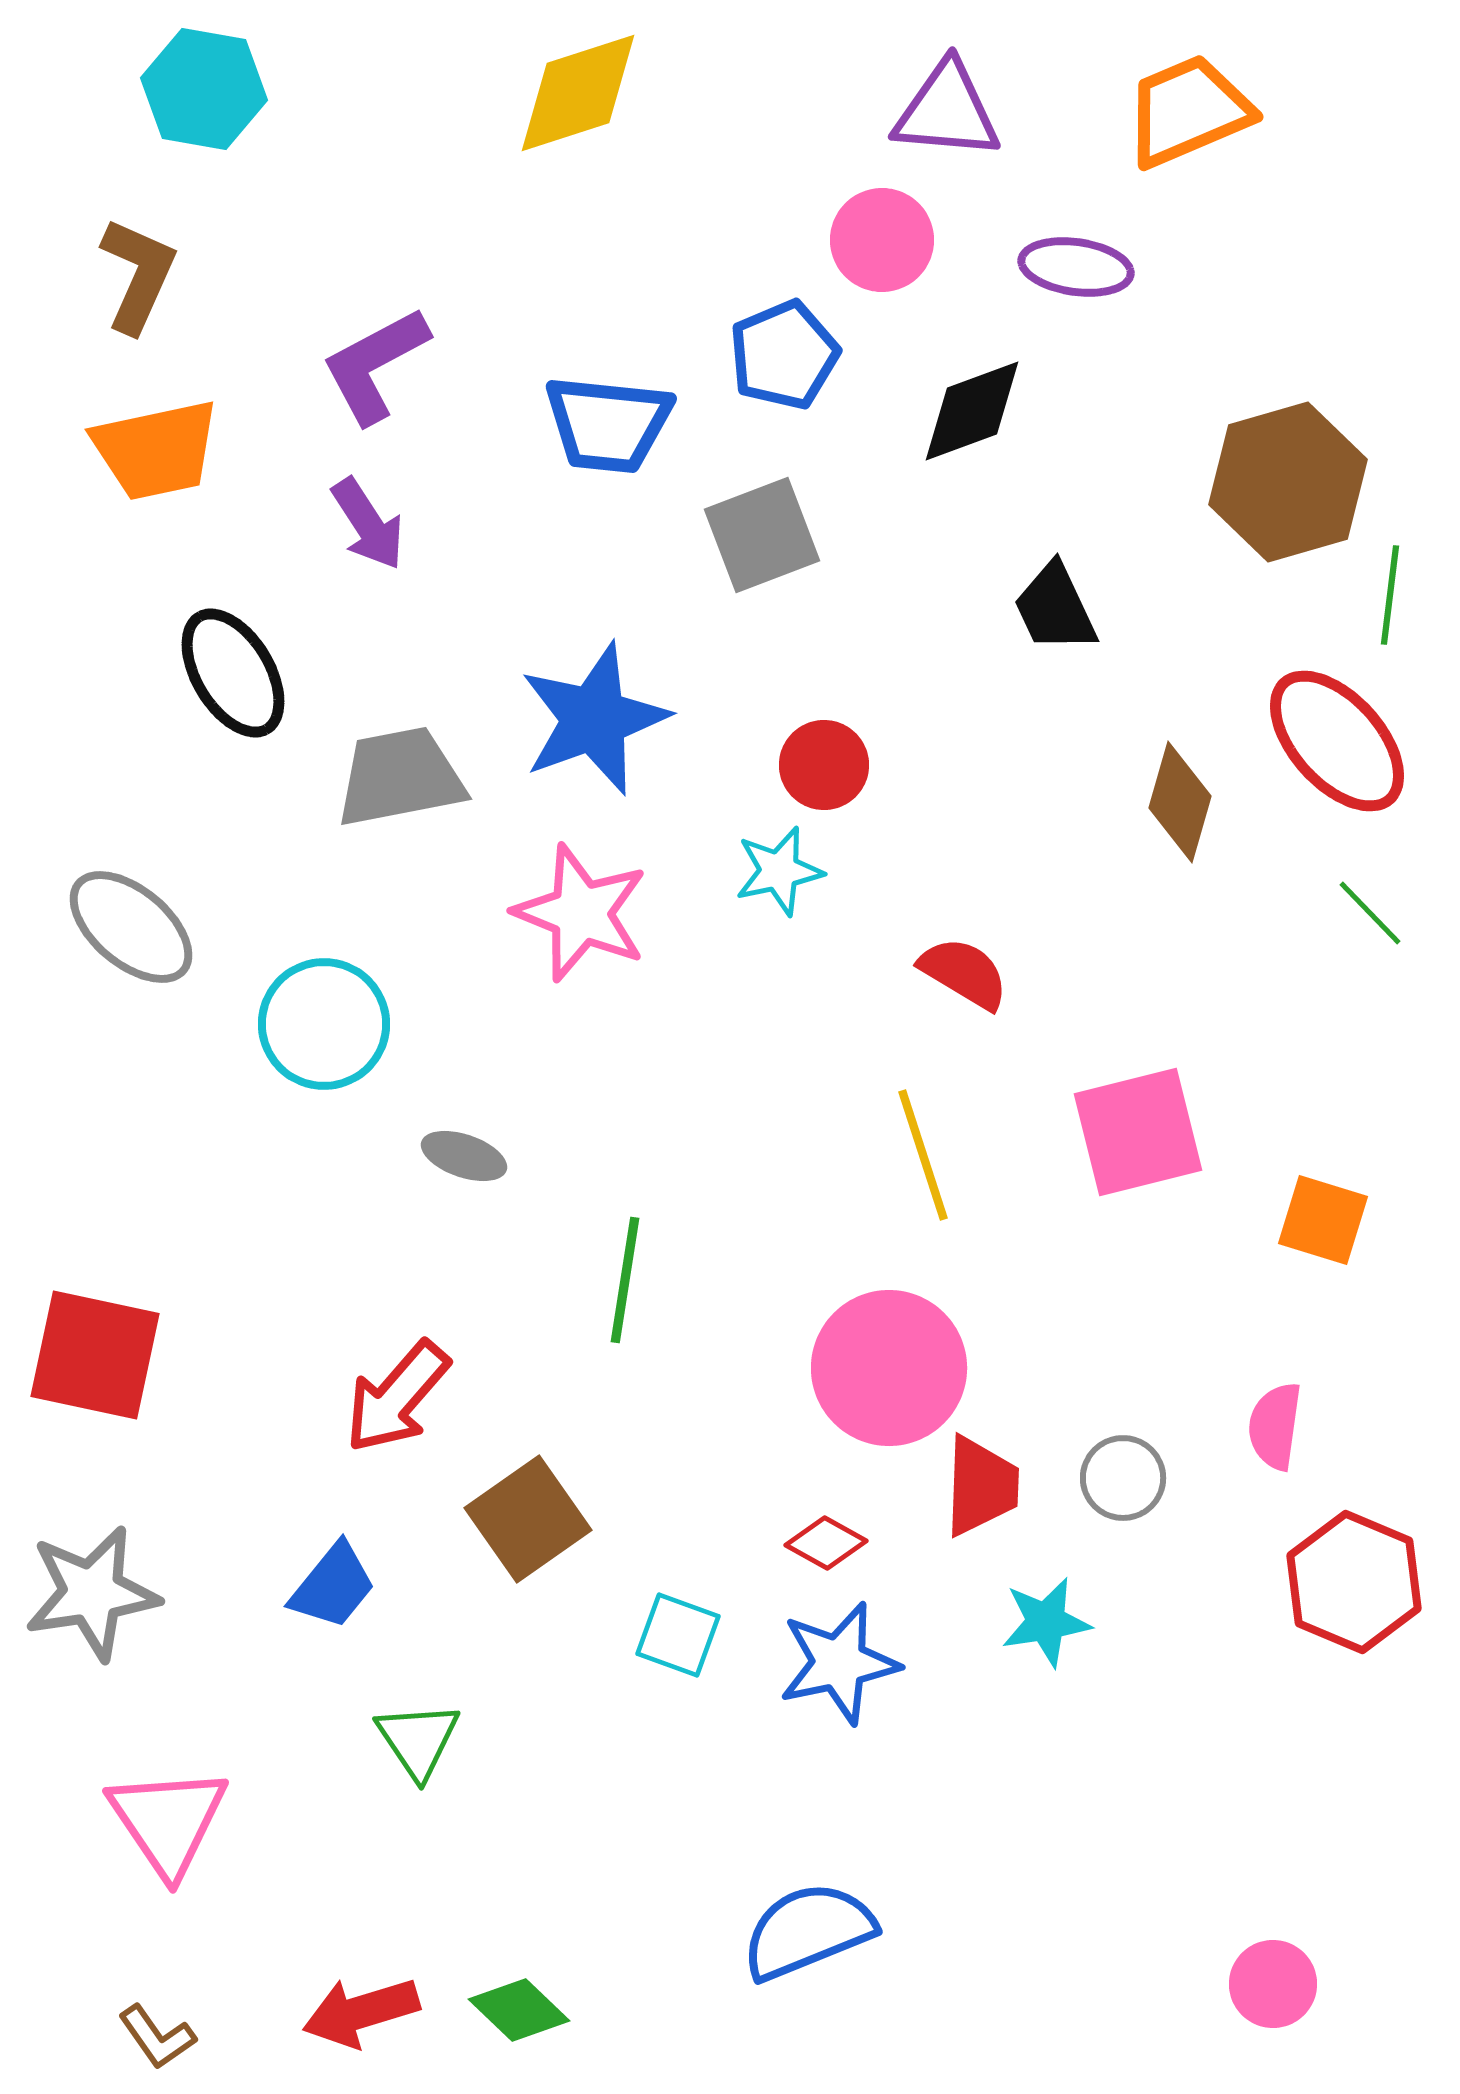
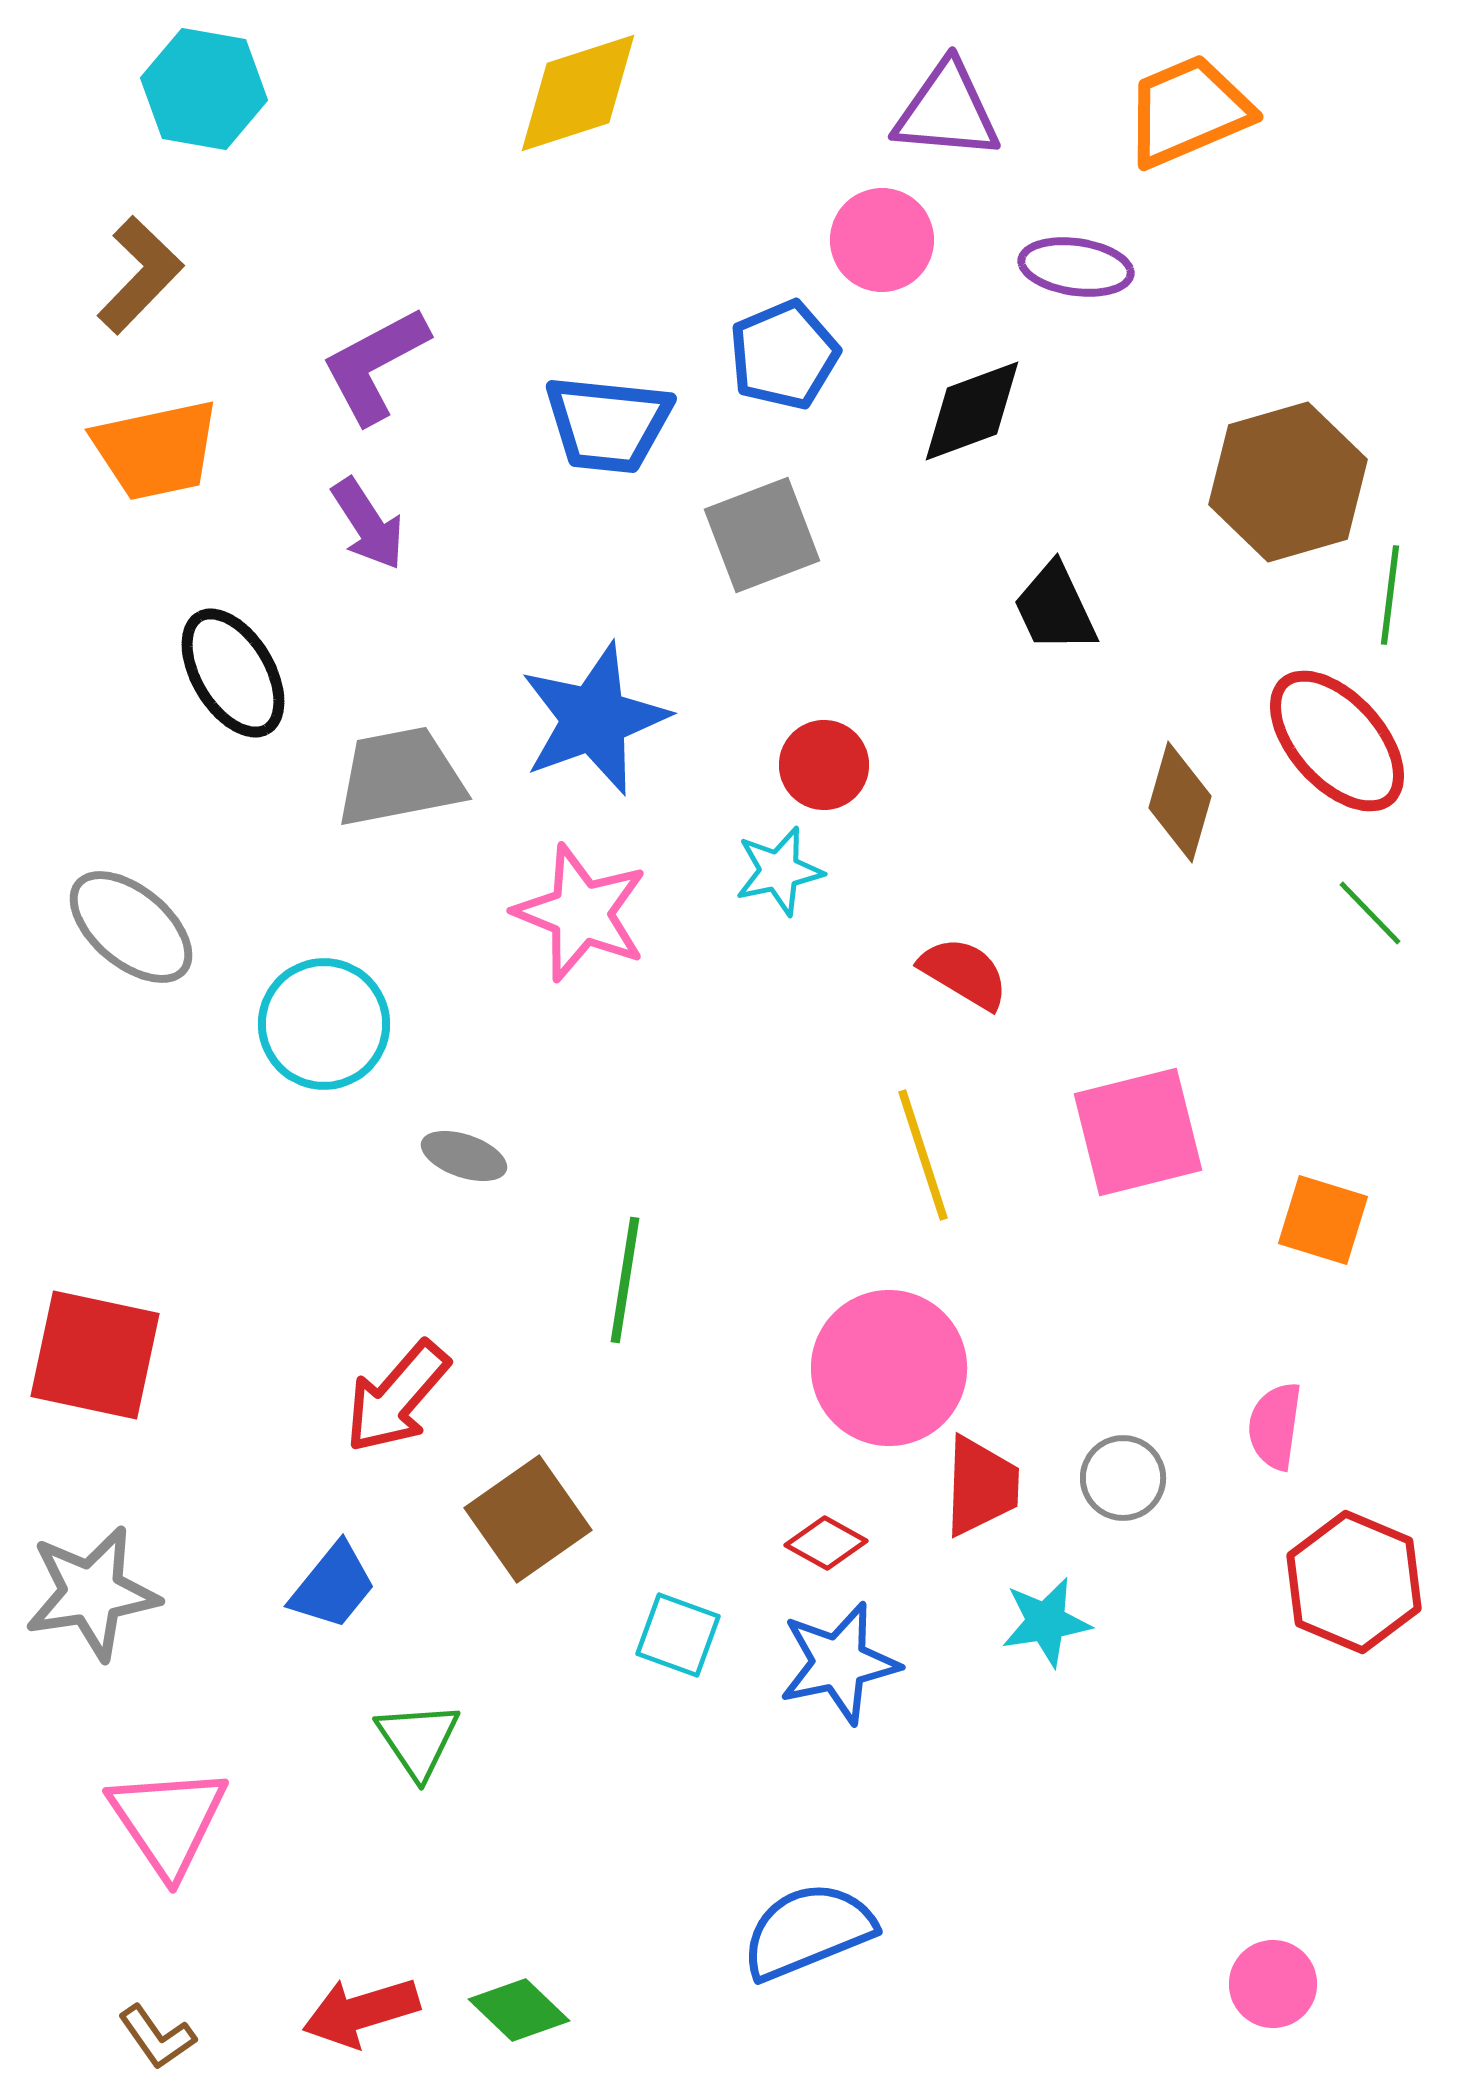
brown L-shape at (138, 275): moved 2 px right; rotated 20 degrees clockwise
